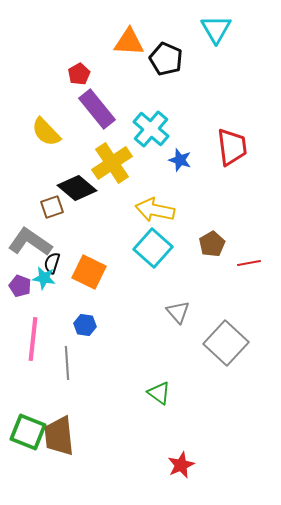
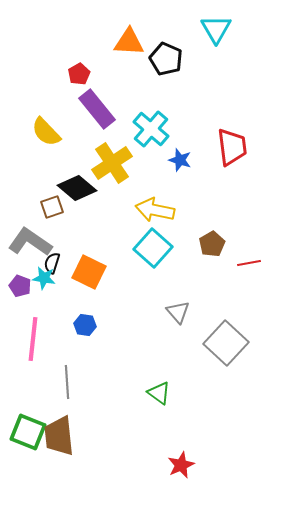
gray line: moved 19 px down
